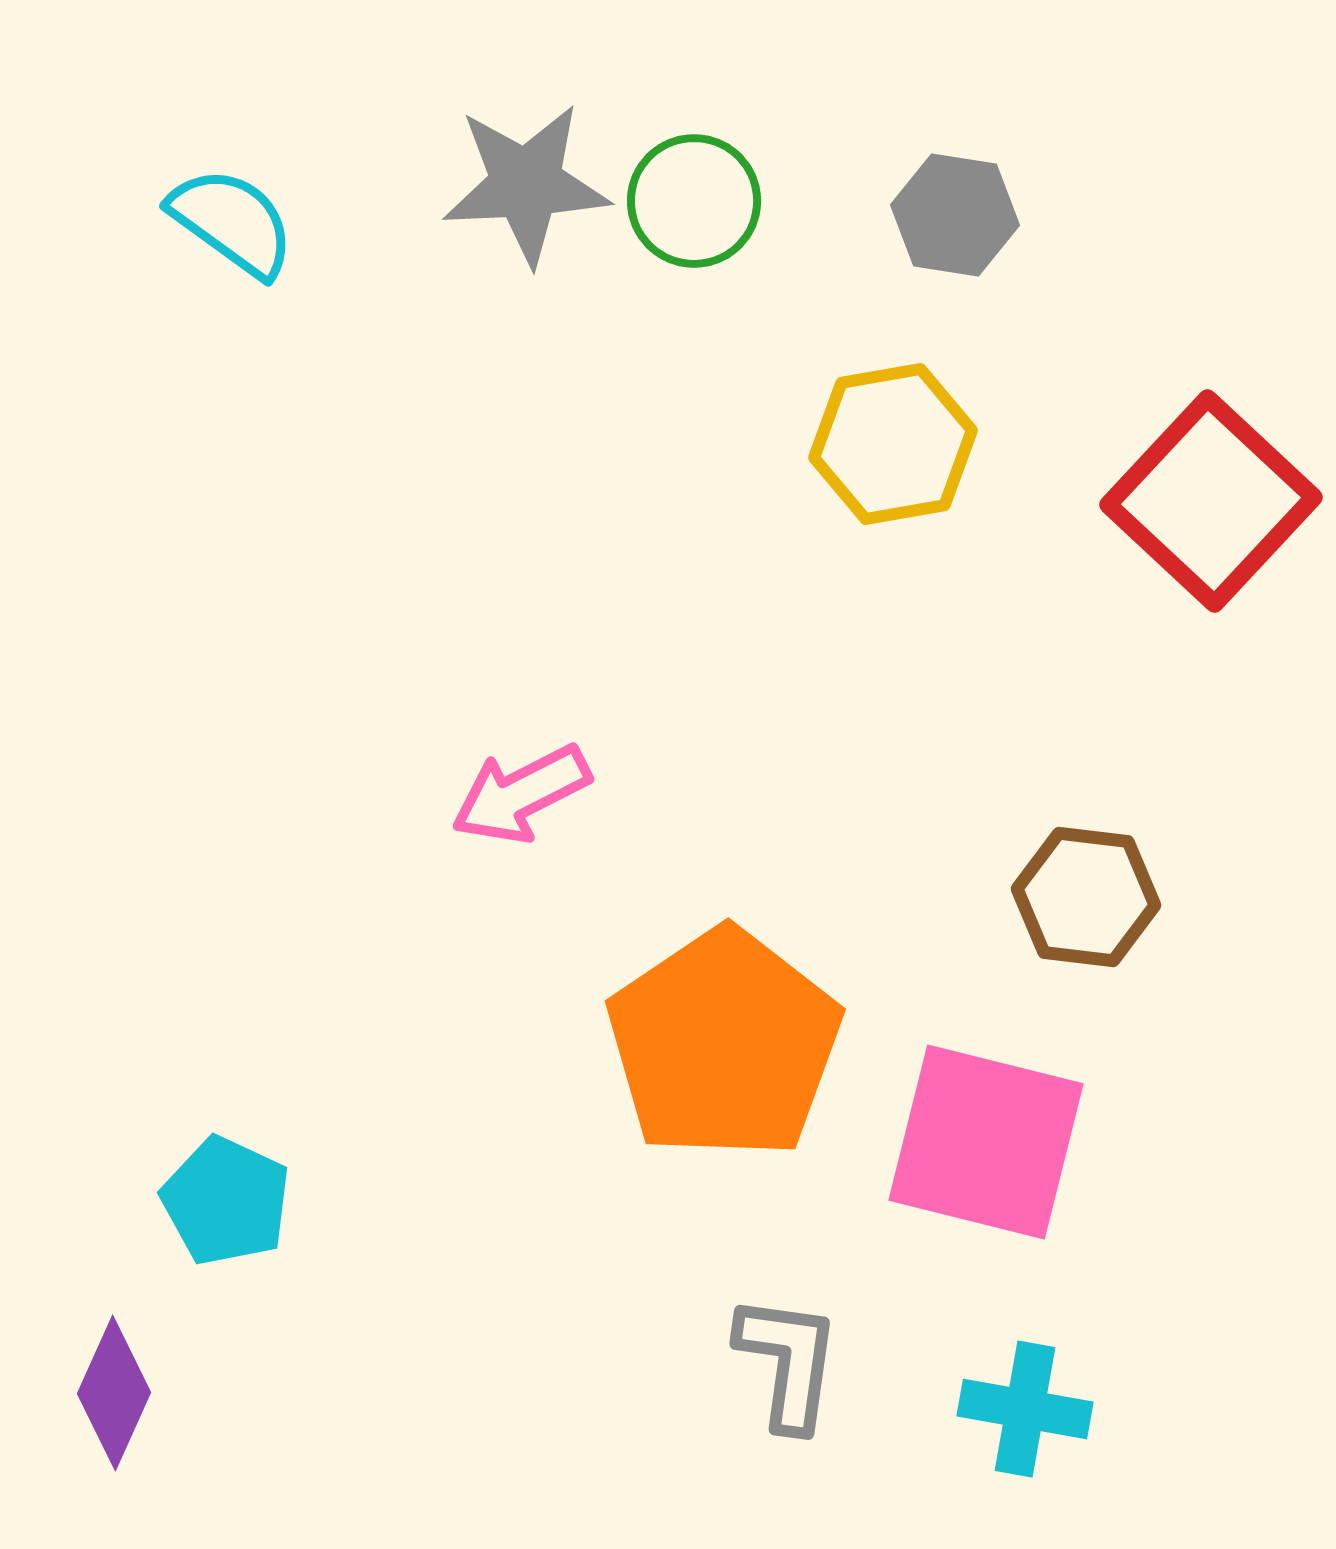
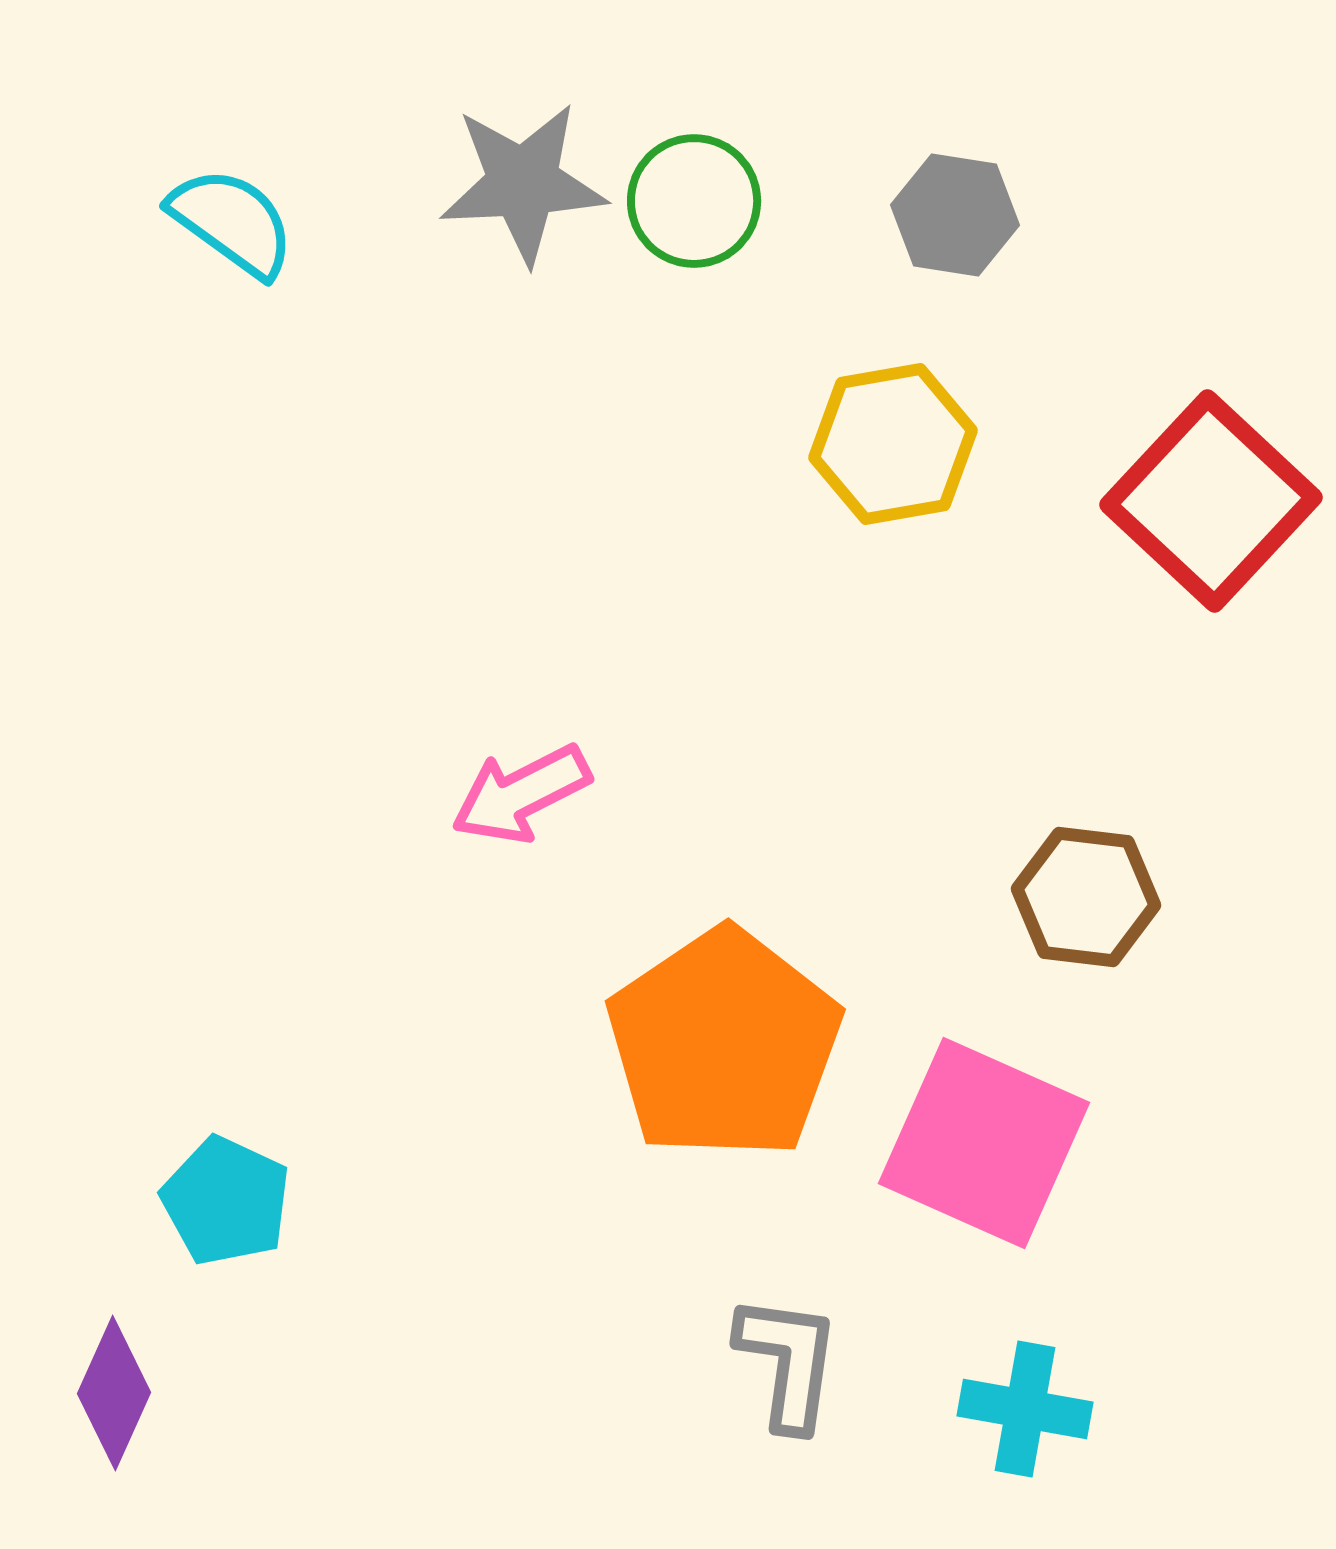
gray star: moved 3 px left, 1 px up
pink square: moved 2 px left, 1 px down; rotated 10 degrees clockwise
